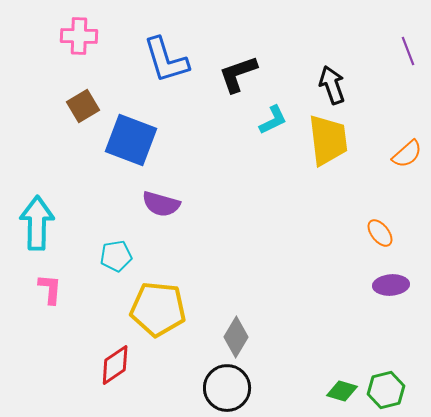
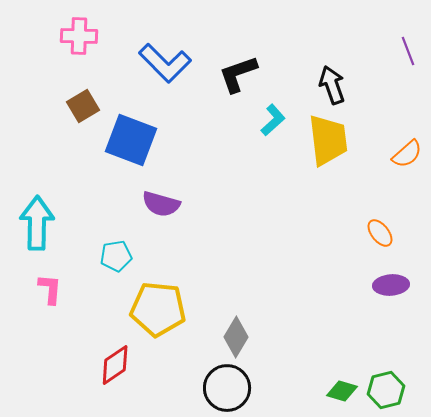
blue L-shape: moved 1 px left, 3 px down; rotated 28 degrees counterclockwise
cyan L-shape: rotated 16 degrees counterclockwise
